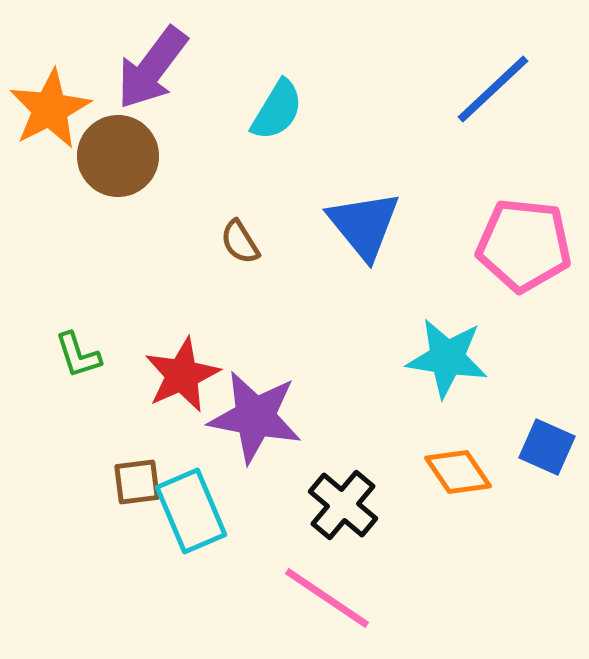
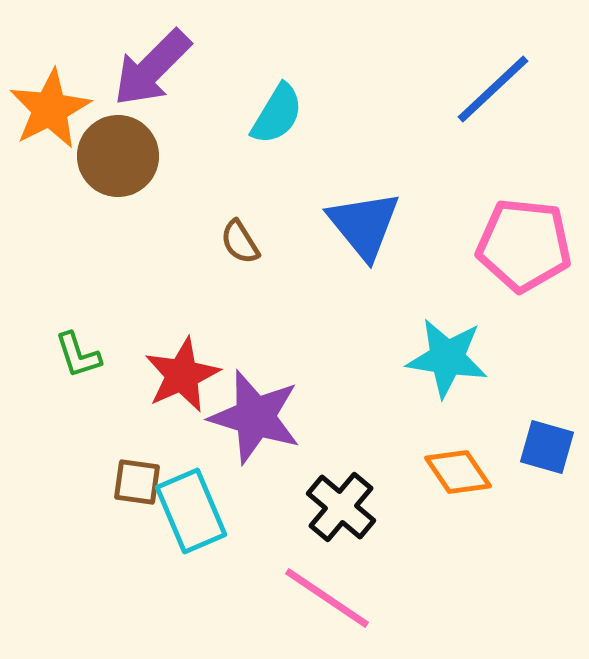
purple arrow: rotated 8 degrees clockwise
cyan semicircle: moved 4 px down
purple star: rotated 6 degrees clockwise
blue square: rotated 8 degrees counterclockwise
brown square: rotated 15 degrees clockwise
black cross: moved 2 px left, 2 px down
